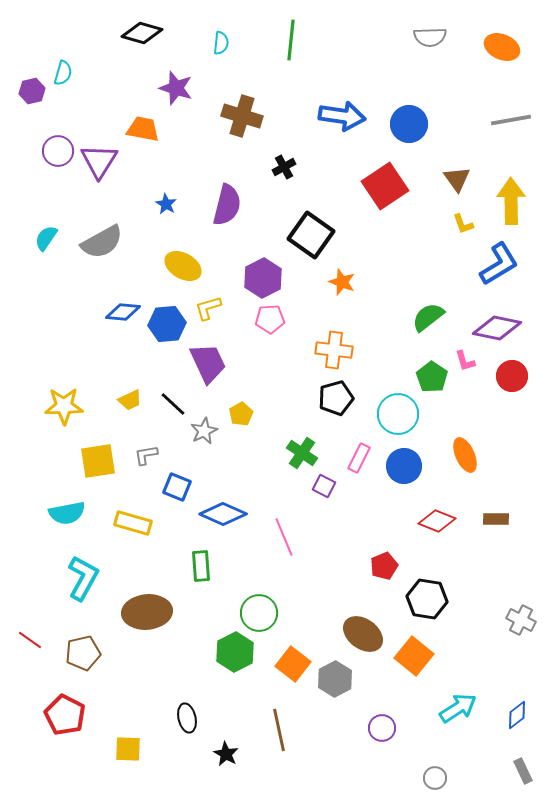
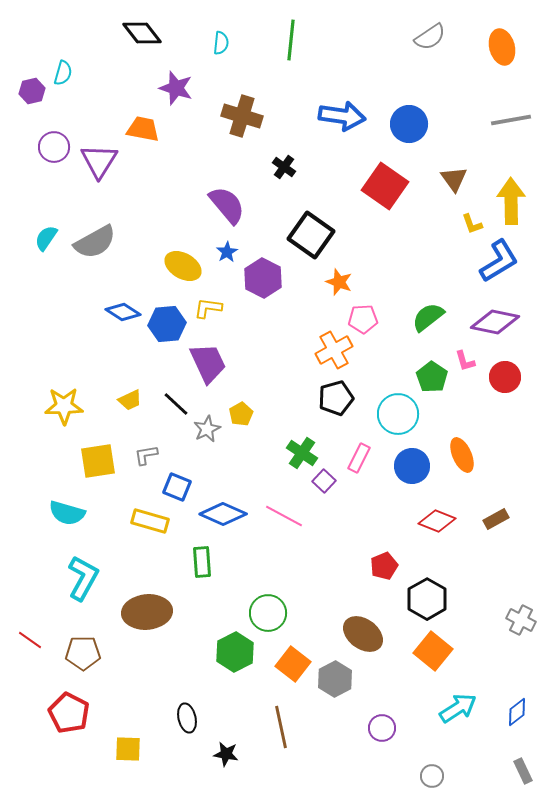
black diamond at (142, 33): rotated 36 degrees clockwise
gray semicircle at (430, 37): rotated 32 degrees counterclockwise
orange ellipse at (502, 47): rotated 52 degrees clockwise
purple circle at (58, 151): moved 4 px left, 4 px up
black cross at (284, 167): rotated 25 degrees counterclockwise
brown triangle at (457, 179): moved 3 px left
red square at (385, 186): rotated 21 degrees counterclockwise
blue star at (166, 204): moved 61 px right, 48 px down; rotated 10 degrees clockwise
purple semicircle at (227, 205): rotated 54 degrees counterclockwise
yellow L-shape at (463, 224): moved 9 px right
gray semicircle at (102, 242): moved 7 px left
blue L-shape at (499, 264): moved 3 px up
purple hexagon at (263, 278): rotated 6 degrees counterclockwise
orange star at (342, 282): moved 3 px left
yellow L-shape at (208, 308): rotated 24 degrees clockwise
blue diamond at (123, 312): rotated 28 degrees clockwise
pink pentagon at (270, 319): moved 93 px right
purple diamond at (497, 328): moved 2 px left, 6 px up
orange cross at (334, 350): rotated 36 degrees counterclockwise
red circle at (512, 376): moved 7 px left, 1 px down
black line at (173, 404): moved 3 px right
gray star at (204, 431): moved 3 px right, 2 px up
orange ellipse at (465, 455): moved 3 px left
blue circle at (404, 466): moved 8 px right
purple square at (324, 486): moved 5 px up; rotated 15 degrees clockwise
cyan semicircle at (67, 513): rotated 27 degrees clockwise
brown rectangle at (496, 519): rotated 30 degrees counterclockwise
yellow rectangle at (133, 523): moved 17 px right, 2 px up
pink line at (284, 537): moved 21 px up; rotated 39 degrees counterclockwise
green rectangle at (201, 566): moved 1 px right, 4 px up
black hexagon at (427, 599): rotated 21 degrees clockwise
green circle at (259, 613): moved 9 px right
brown pentagon at (83, 653): rotated 12 degrees clockwise
orange square at (414, 656): moved 19 px right, 5 px up
red pentagon at (65, 715): moved 4 px right, 2 px up
blue diamond at (517, 715): moved 3 px up
brown line at (279, 730): moved 2 px right, 3 px up
black star at (226, 754): rotated 20 degrees counterclockwise
gray circle at (435, 778): moved 3 px left, 2 px up
